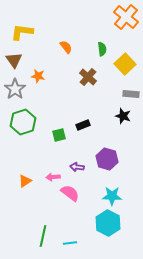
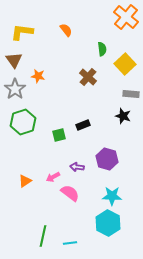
orange semicircle: moved 17 px up
pink arrow: rotated 24 degrees counterclockwise
